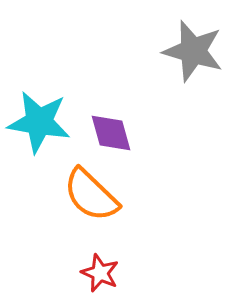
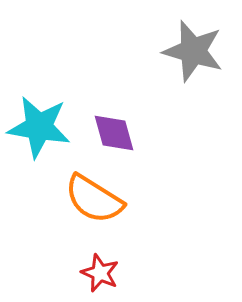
cyan star: moved 5 px down
purple diamond: moved 3 px right
orange semicircle: moved 3 px right, 4 px down; rotated 12 degrees counterclockwise
